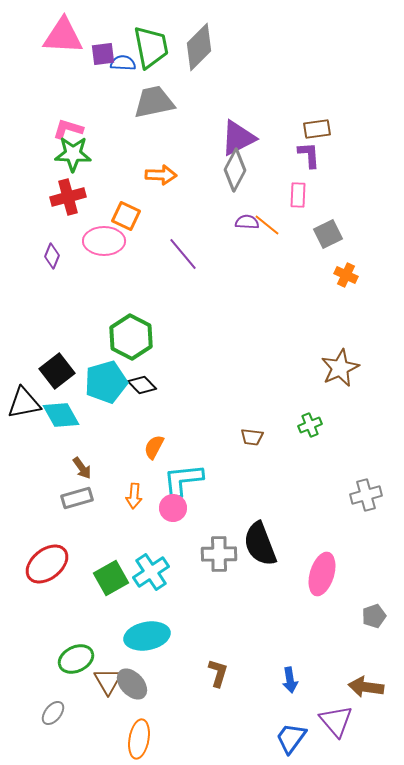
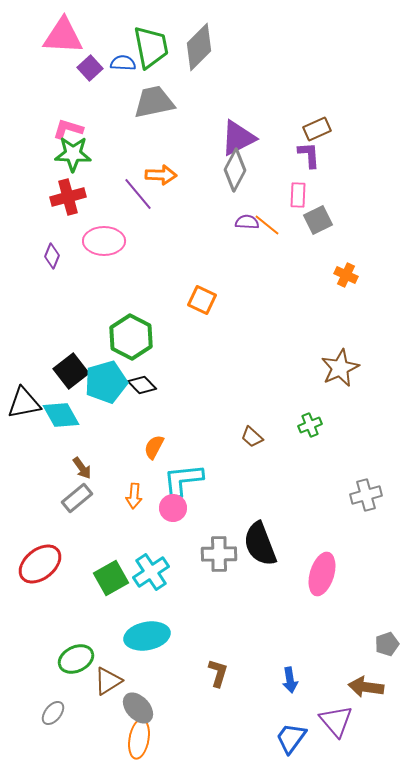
purple square at (103, 54): moved 13 px left, 14 px down; rotated 35 degrees counterclockwise
brown rectangle at (317, 129): rotated 16 degrees counterclockwise
orange square at (126, 216): moved 76 px right, 84 px down
gray square at (328, 234): moved 10 px left, 14 px up
purple line at (183, 254): moved 45 px left, 60 px up
black square at (57, 371): moved 14 px right
brown trapezoid at (252, 437): rotated 35 degrees clockwise
gray rectangle at (77, 498): rotated 24 degrees counterclockwise
red ellipse at (47, 564): moved 7 px left
gray pentagon at (374, 616): moved 13 px right, 28 px down
brown triangle at (108, 681): rotated 28 degrees clockwise
gray ellipse at (132, 684): moved 6 px right, 24 px down
